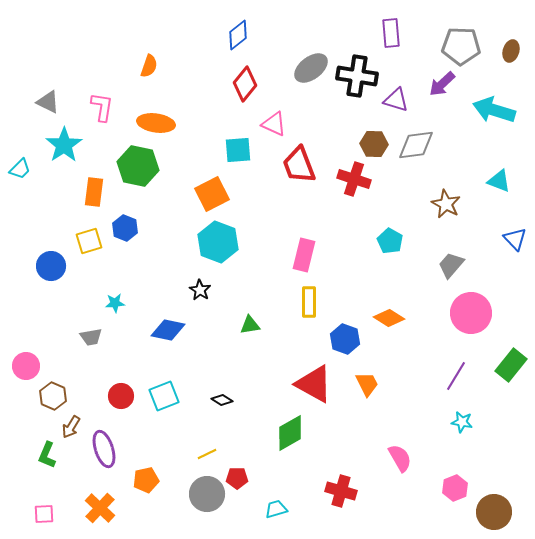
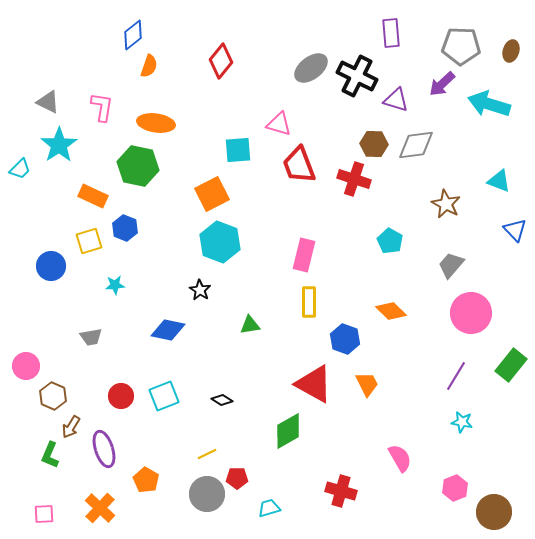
blue diamond at (238, 35): moved 105 px left
black cross at (357, 76): rotated 18 degrees clockwise
red diamond at (245, 84): moved 24 px left, 23 px up
cyan arrow at (494, 110): moved 5 px left, 6 px up
pink triangle at (274, 124): moved 5 px right; rotated 8 degrees counterclockwise
cyan star at (64, 145): moved 5 px left
orange rectangle at (94, 192): moved 1 px left, 4 px down; rotated 72 degrees counterclockwise
blue triangle at (515, 239): moved 9 px up
cyan hexagon at (218, 242): moved 2 px right
cyan star at (115, 303): moved 18 px up
orange diamond at (389, 318): moved 2 px right, 7 px up; rotated 12 degrees clockwise
green diamond at (290, 433): moved 2 px left, 2 px up
green L-shape at (47, 455): moved 3 px right
orange pentagon at (146, 480): rotated 30 degrees counterclockwise
cyan trapezoid at (276, 509): moved 7 px left, 1 px up
